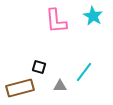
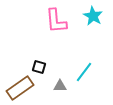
brown rectangle: rotated 20 degrees counterclockwise
